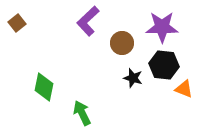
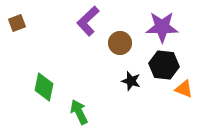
brown square: rotated 18 degrees clockwise
brown circle: moved 2 px left
black star: moved 2 px left, 3 px down
green arrow: moved 3 px left, 1 px up
